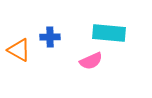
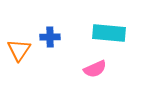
orange triangle: rotated 35 degrees clockwise
pink semicircle: moved 4 px right, 8 px down
